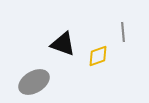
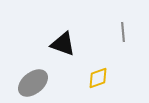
yellow diamond: moved 22 px down
gray ellipse: moved 1 px left, 1 px down; rotated 8 degrees counterclockwise
